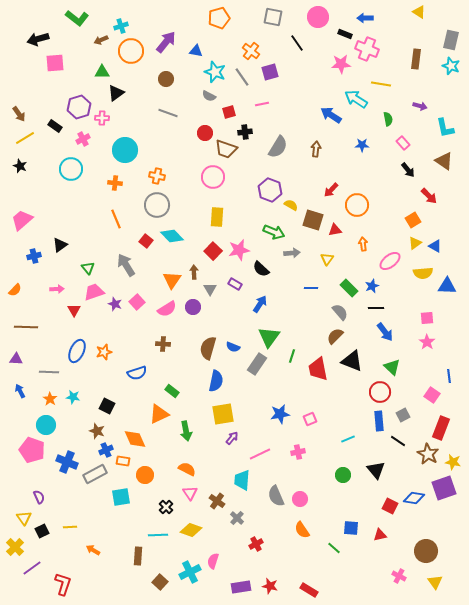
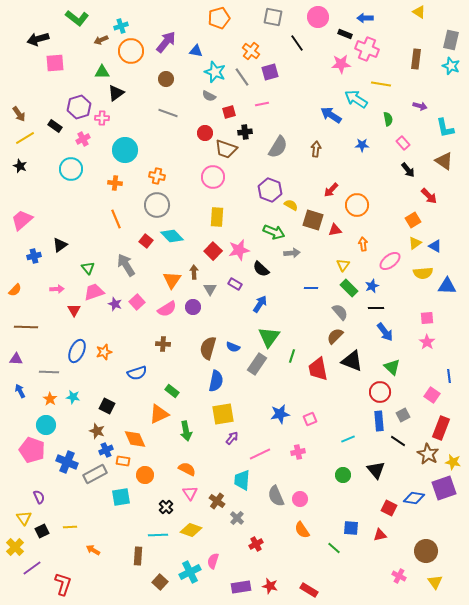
yellow triangle at (327, 259): moved 16 px right, 6 px down
red square at (390, 506): moved 1 px left, 2 px down
